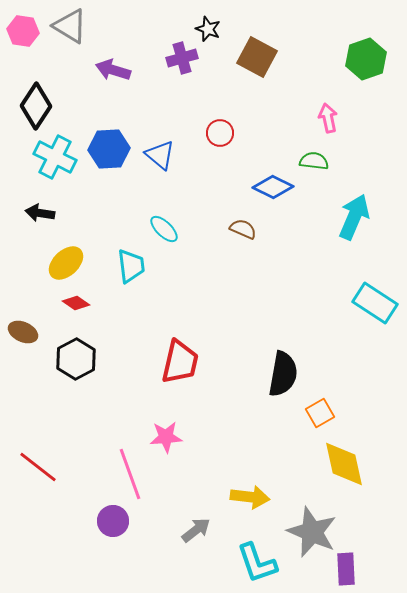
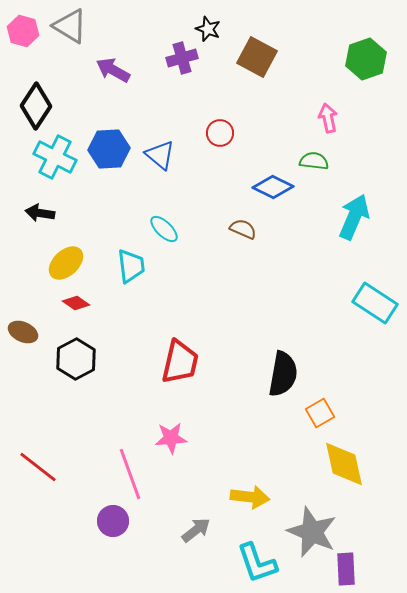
pink hexagon: rotated 8 degrees clockwise
purple arrow: rotated 12 degrees clockwise
pink star: moved 5 px right, 1 px down
